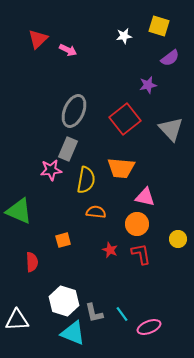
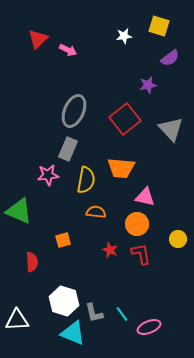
pink star: moved 3 px left, 5 px down
